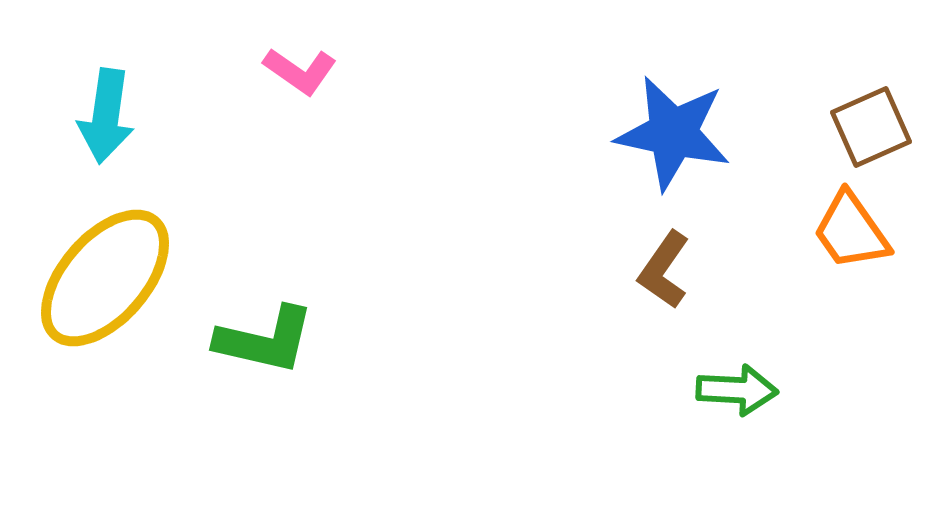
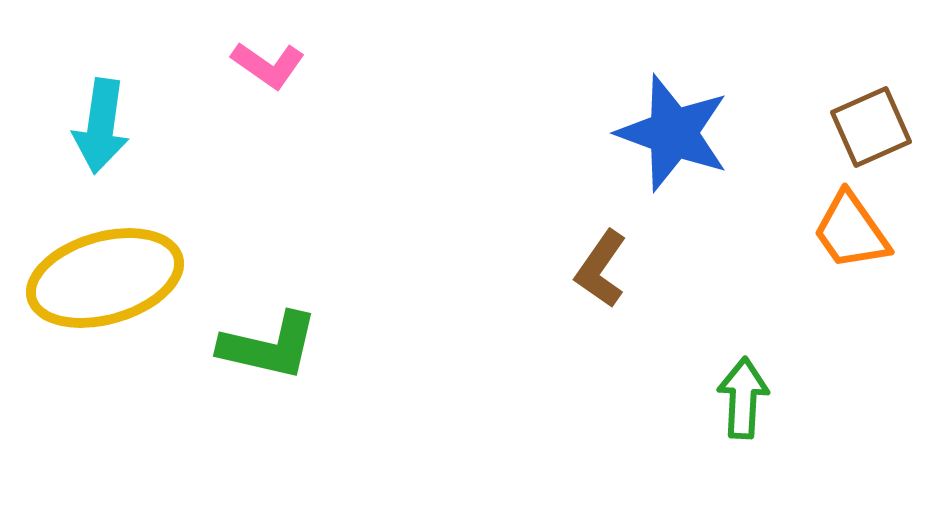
pink L-shape: moved 32 px left, 6 px up
cyan arrow: moved 5 px left, 10 px down
blue star: rotated 8 degrees clockwise
brown L-shape: moved 63 px left, 1 px up
yellow ellipse: rotated 33 degrees clockwise
green L-shape: moved 4 px right, 6 px down
green arrow: moved 6 px right, 8 px down; rotated 90 degrees counterclockwise
